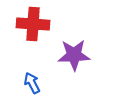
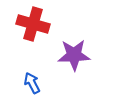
red cross: rotated 12 degrees clockwise
